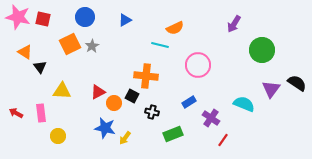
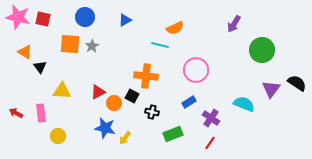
orange square: rotated 30 degrees clockwise
pink circle: moved 2 px left, 5 px down
red line: moved 13 px left, 3 px down
